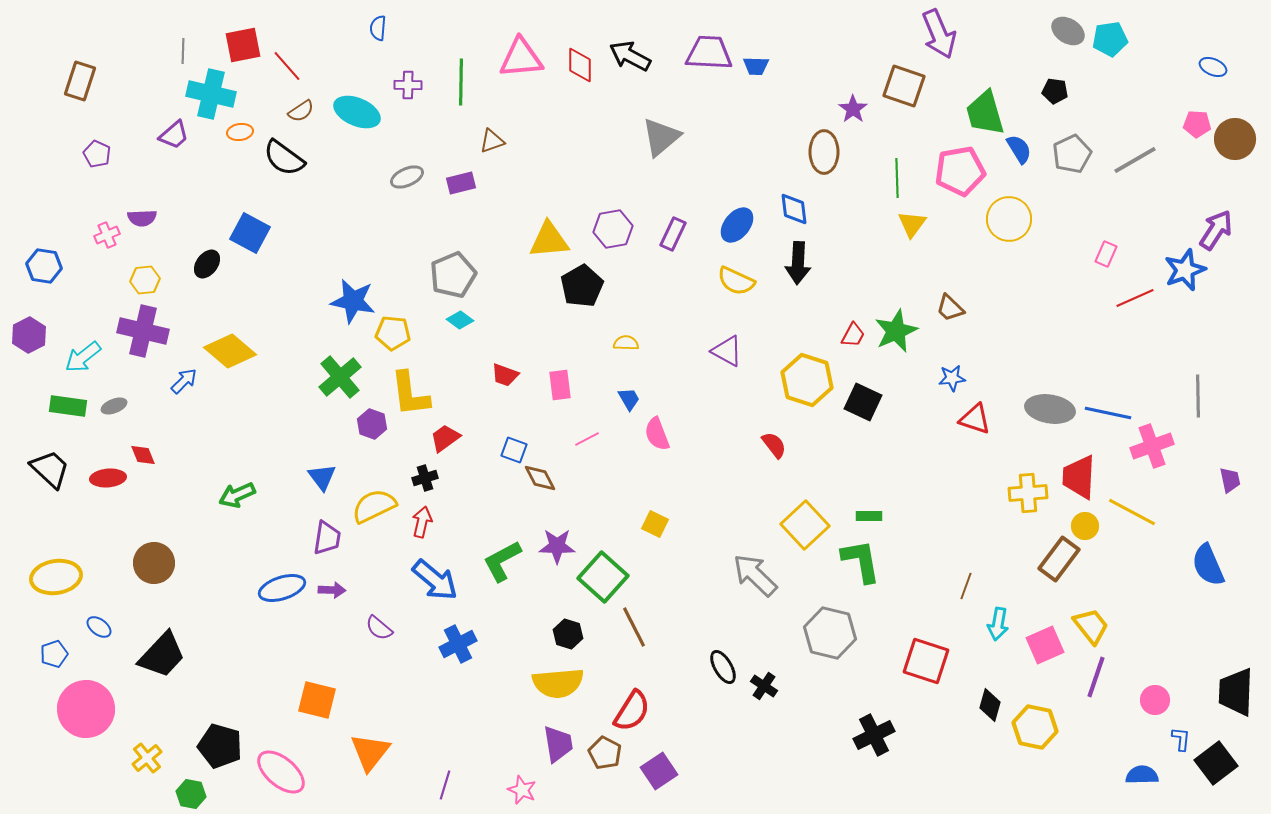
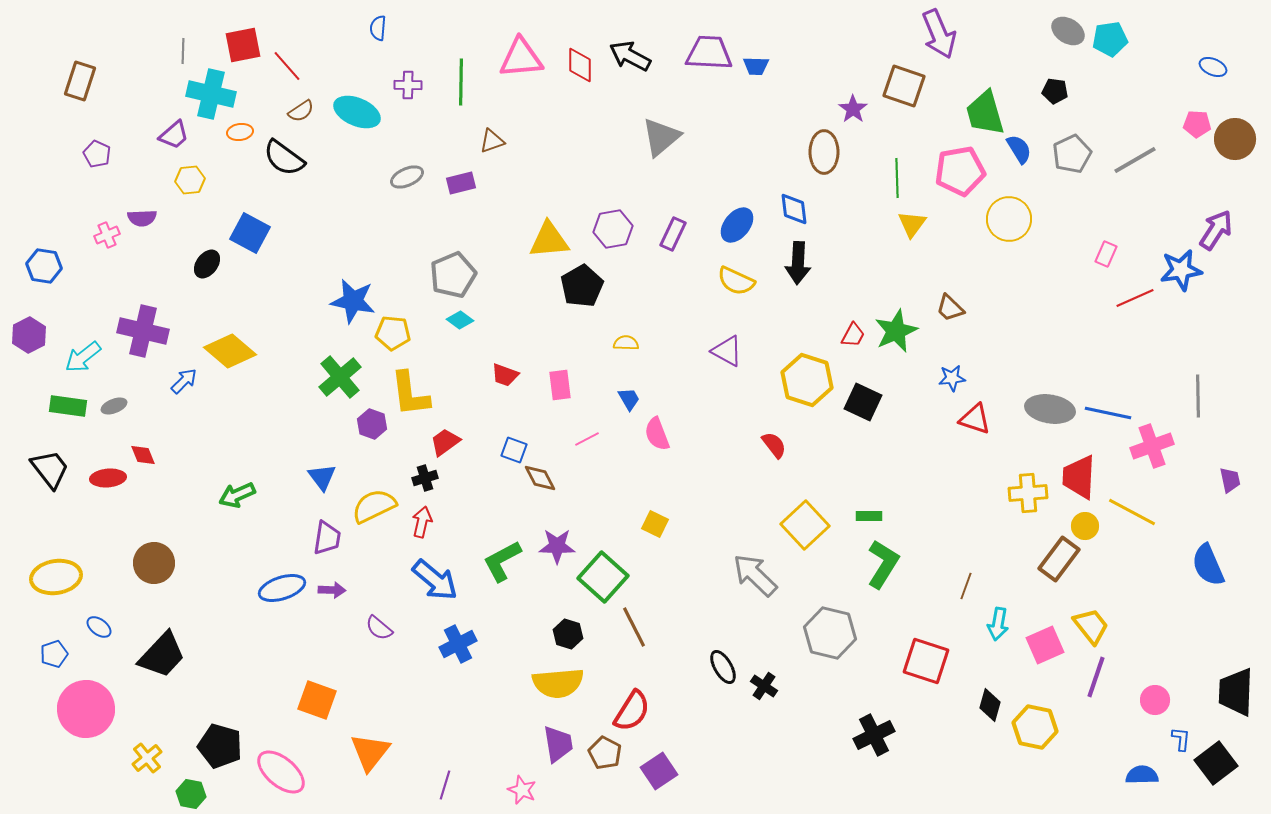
blue star at (1185, 270): moved 4 px left; rotated 12 degrees clockwise
yellow hexagon at (145, 280): moved 45 px right, 100 px up
red trapezoid at (445, 438): moved 4 px down
black trapezoid at (50, 469): rotated 9 degrees clockwise
green L-shape at (861, 561): moved 22 px right, 3 px down; rotated 42 degrees clockwise
orange square at (317, 700): rotated 6 degrees clockwise
